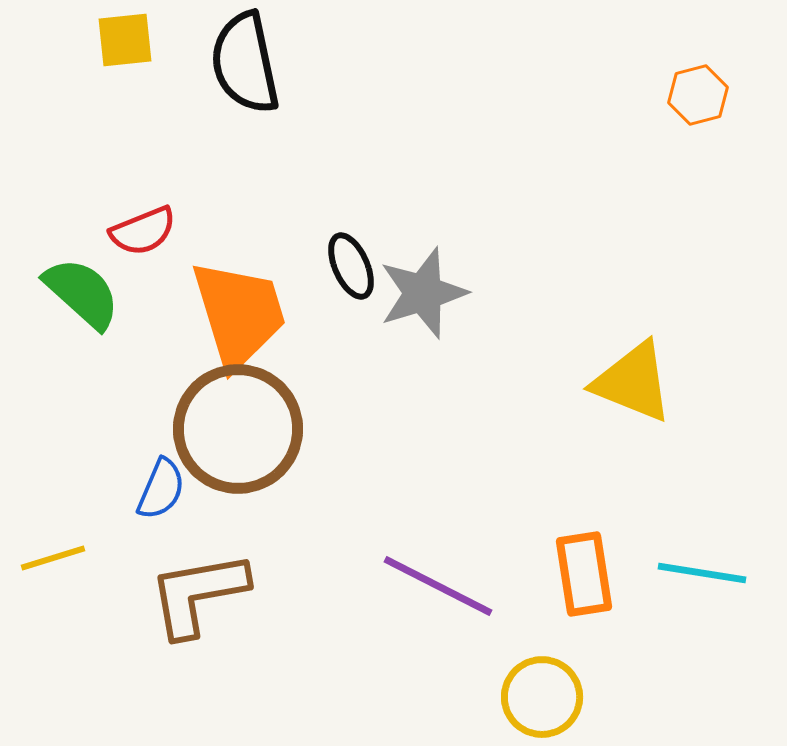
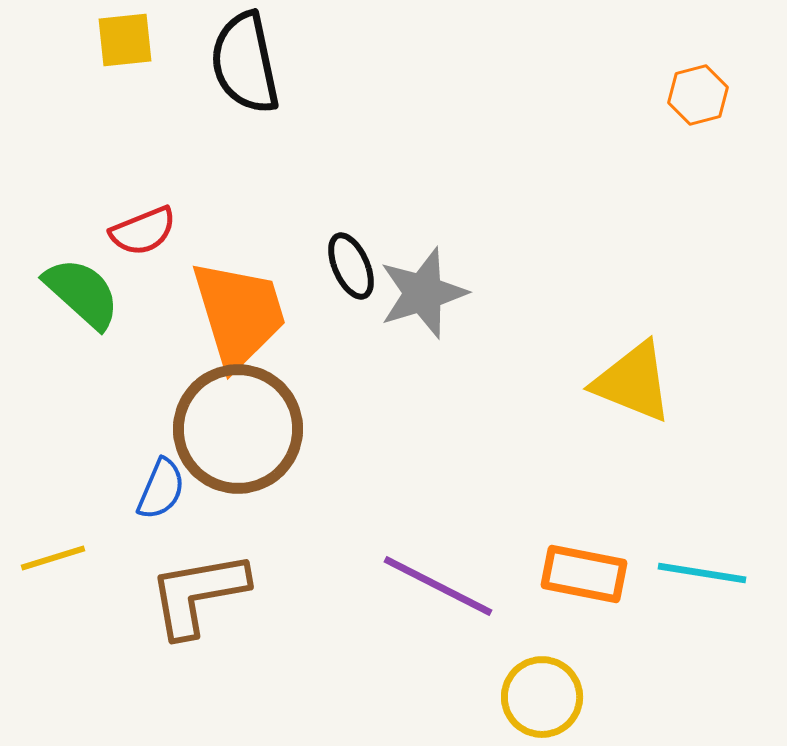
orange rectangle: rotated 70 degrees counterclockwise
